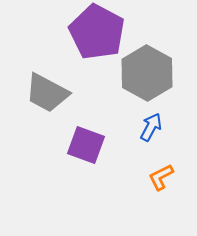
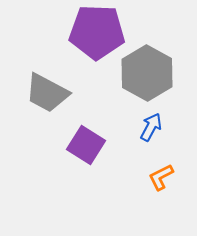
purple pentagon: rotated 26 degrees counterclockwise
purple square: rotated 12 degrees clockwise
